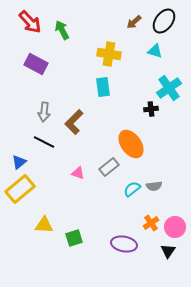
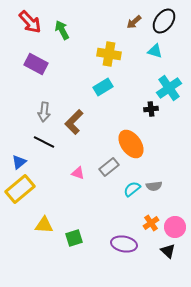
cyan rectangle: rotated 66 degrees clockwise
black triangle: rotated 21 degrees counterclockwise
